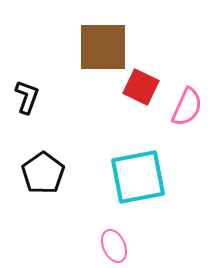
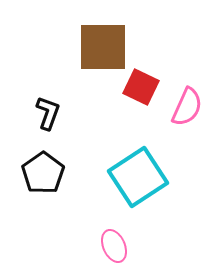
black L-shape: moved 21 px right, 16 px down
cyan square: rotated 22 degrees counterclockwise
